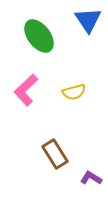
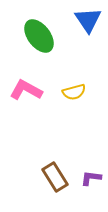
pink L-shape: rotated 72 degrees clockwise
brown rectangle: moved 23 px down
purple L-shape: rotated 25 degrees counterclockwise
